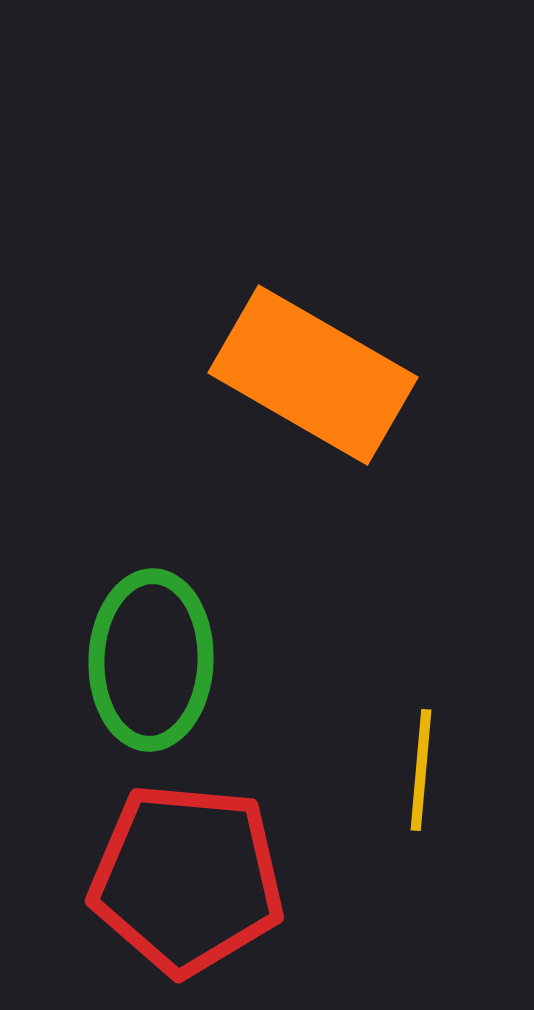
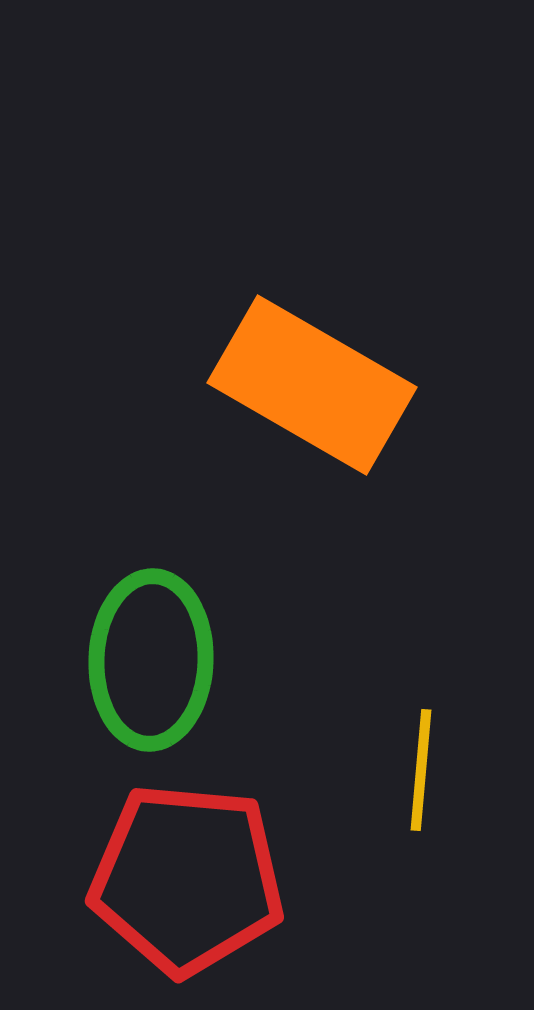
orange rectangle: moved 1 px left, 10 px down
